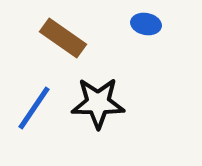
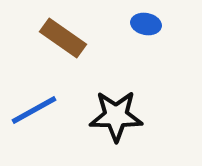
black star: moved 18 px right, 13 px down
blue line: moved 2 px down; rotated 27 degrees clockwise
